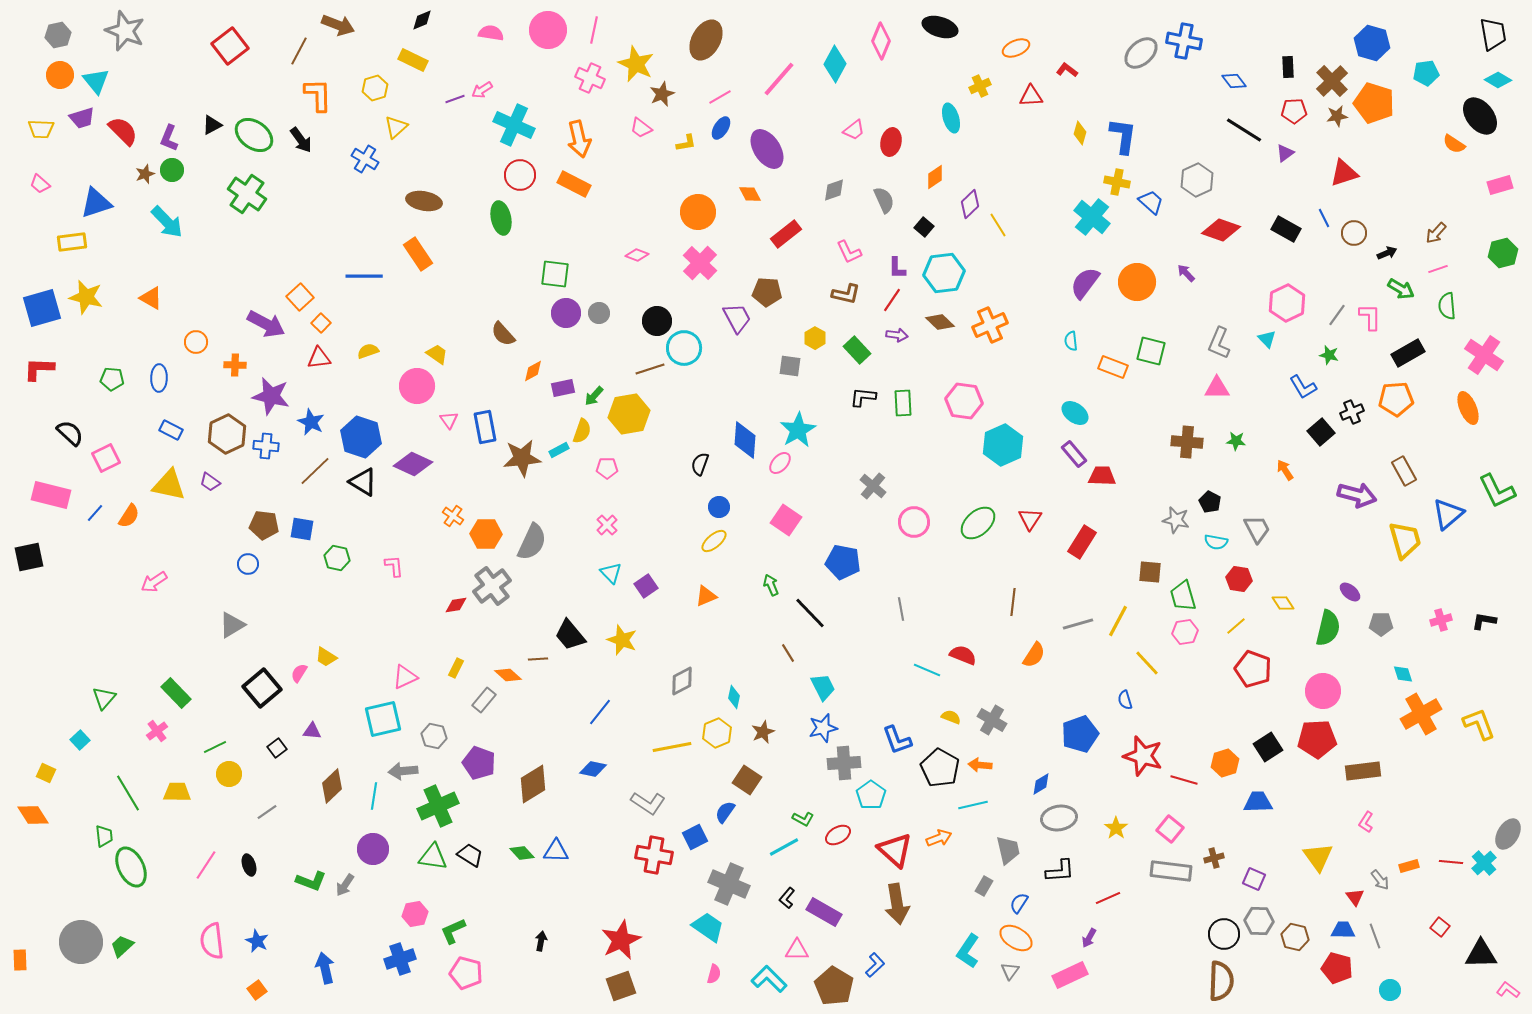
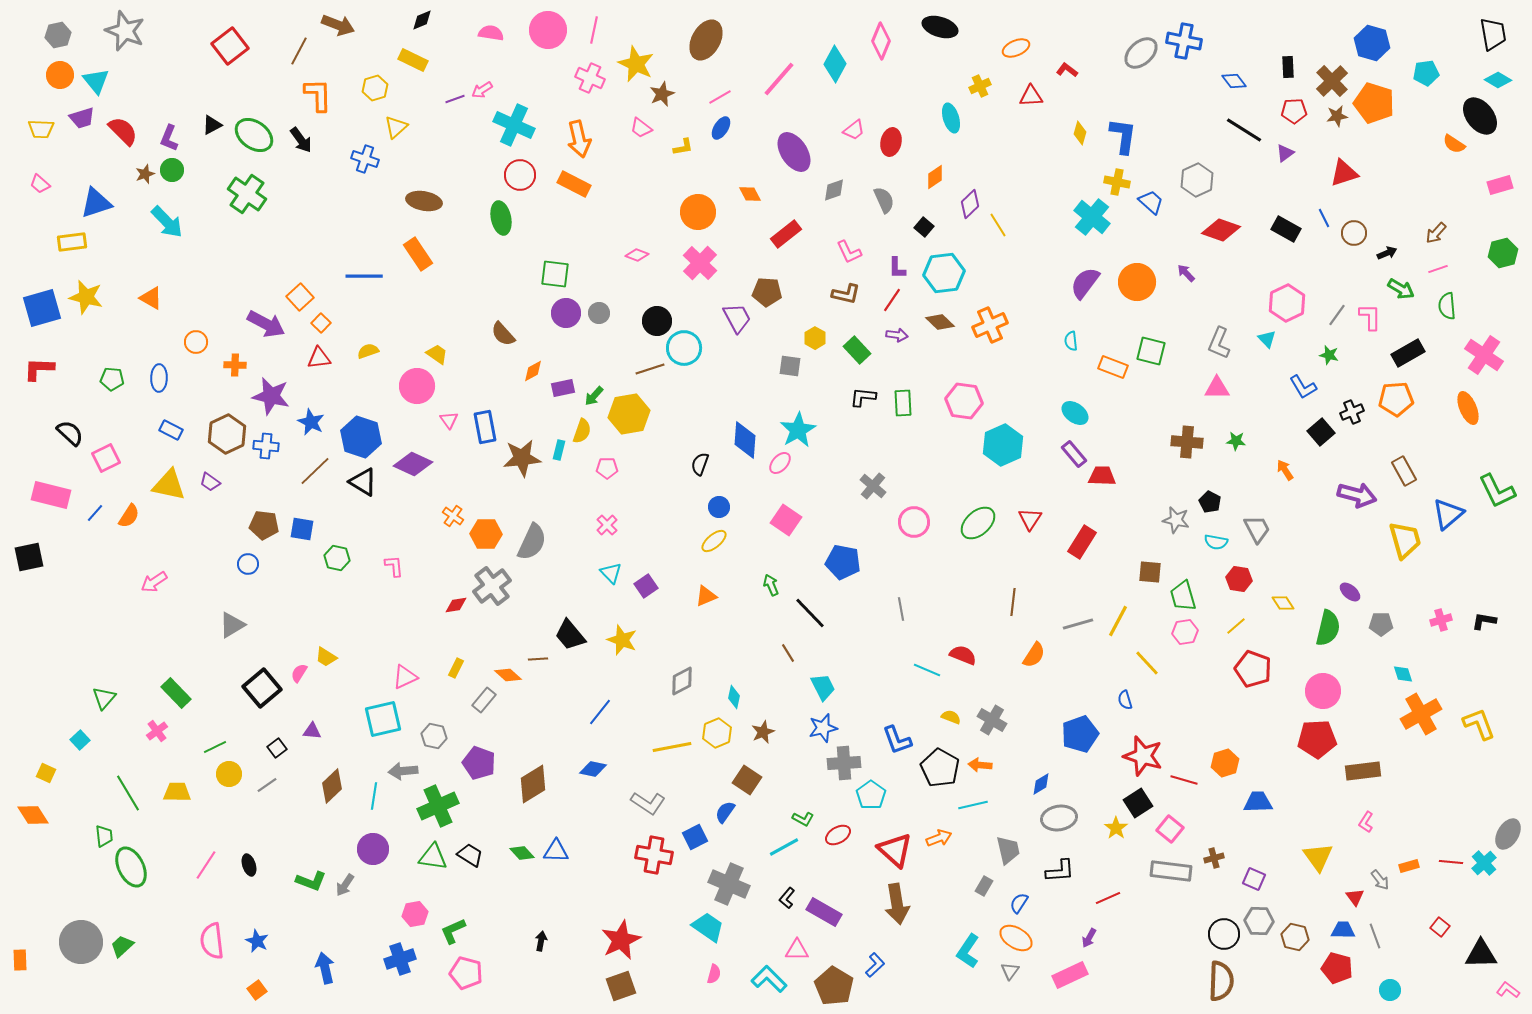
yellow L-shape at (686, 143): moved 3 px left, 4 px down
purple ellipse at (767, 149): moved 27 px right, 3 px down
blue cross at (365, 159): rotated 12 degrees counterclockwise
cyan rectangle at (559, 450): rotated 48 degrees counterclockwise
black square at (1268, 747): moved 130 px left, 56 px down
gray line at (267, 812): moved 27 px up
